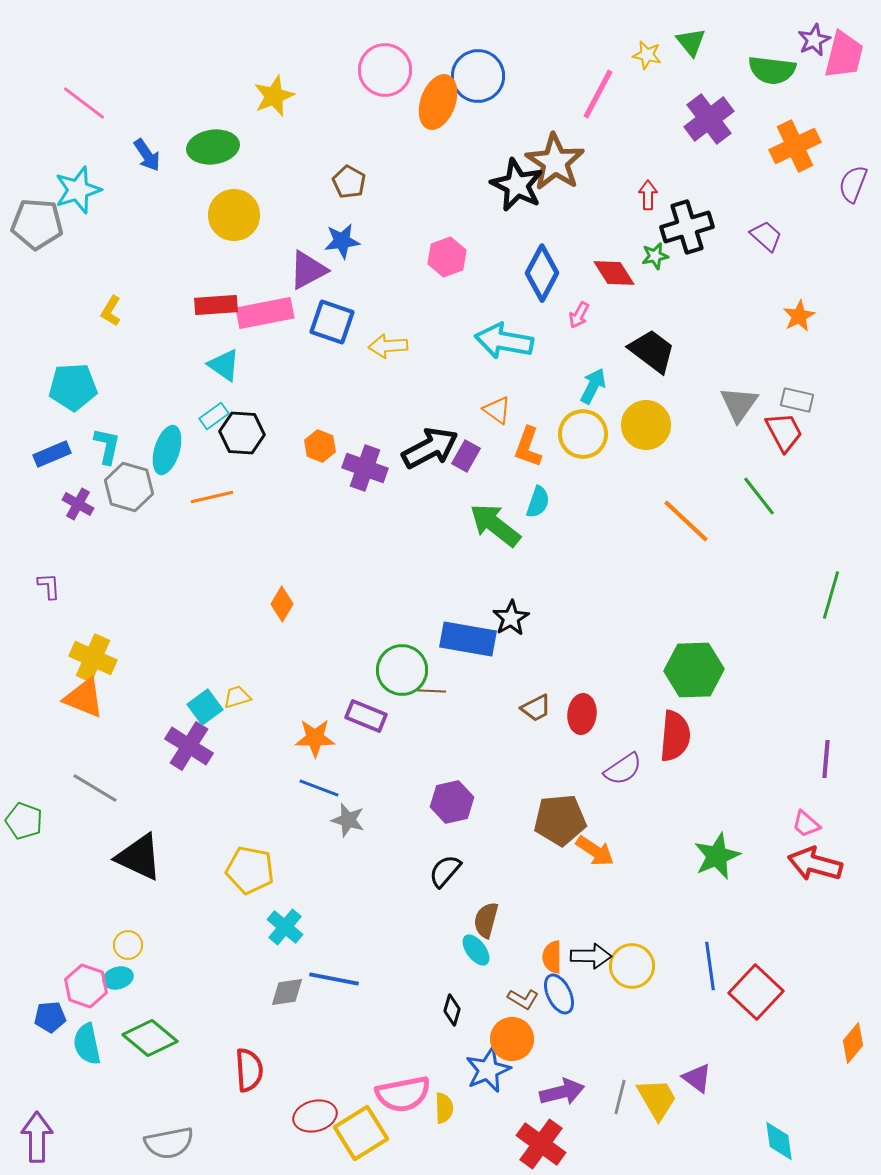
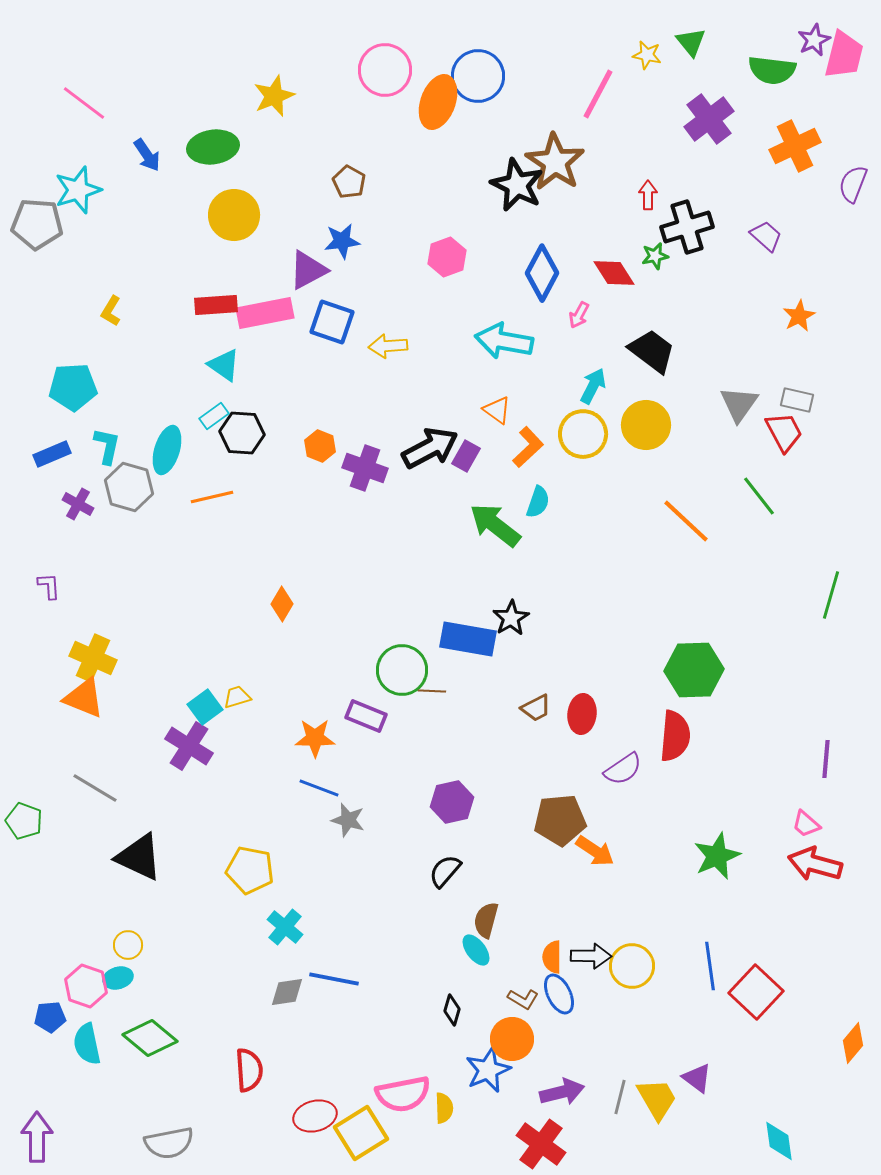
orange L-shape at (528, 447): rotated 153 degrees counterclockwise
